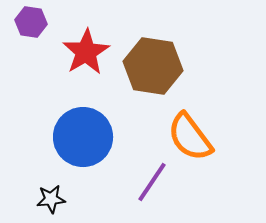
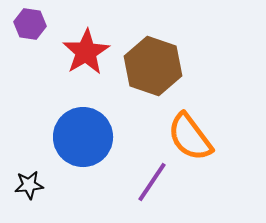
purple hexagon: moved 1 px left, 2 px down
brown hexagon: rotated 10 degrees clockwise
black star: moved 22 px left, 14 px up
